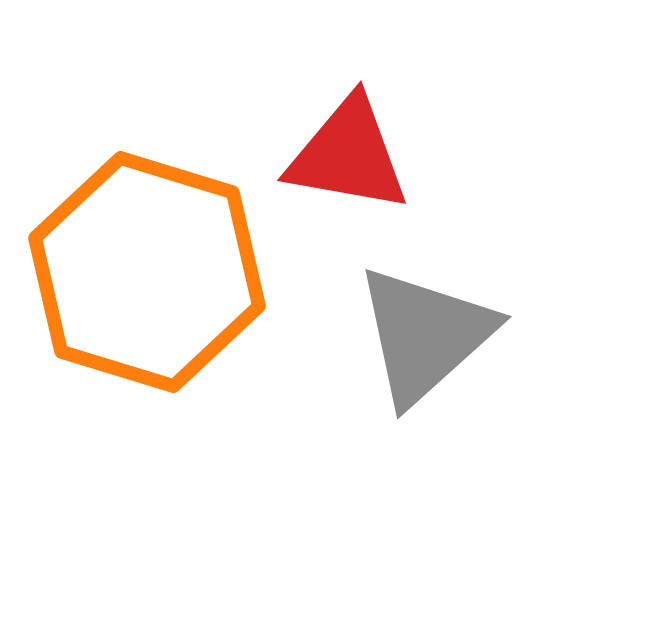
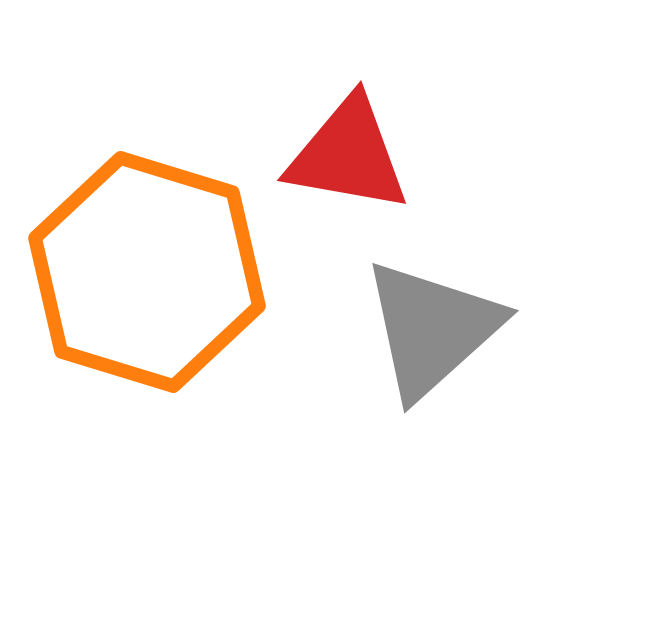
gray triangle: moved 7 px right, 6 px up
